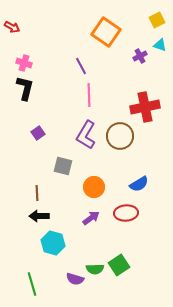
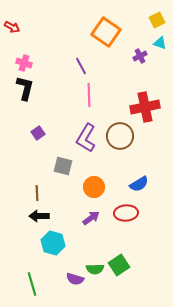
cyan triangle: moved 2 px up
purple L-shape: moved 3 px down
